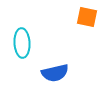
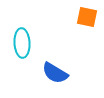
blue semicircle: rotated 44 degrees clockwise
